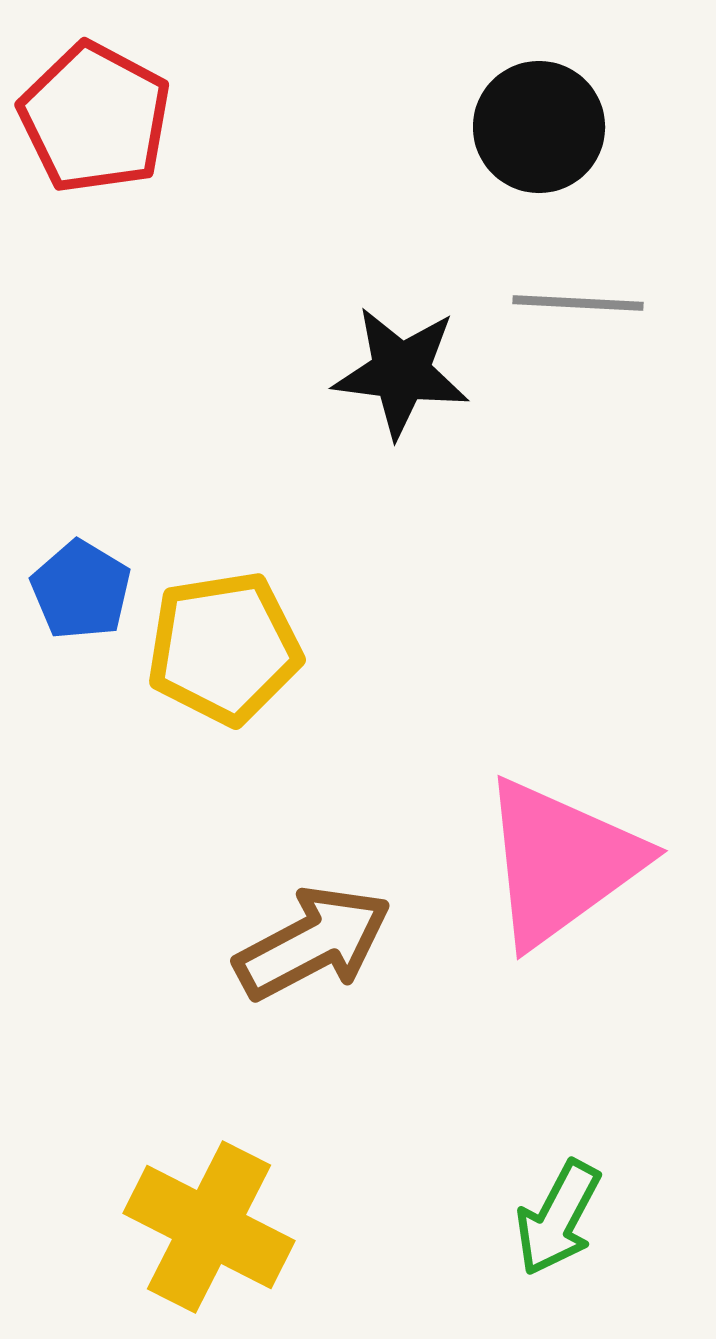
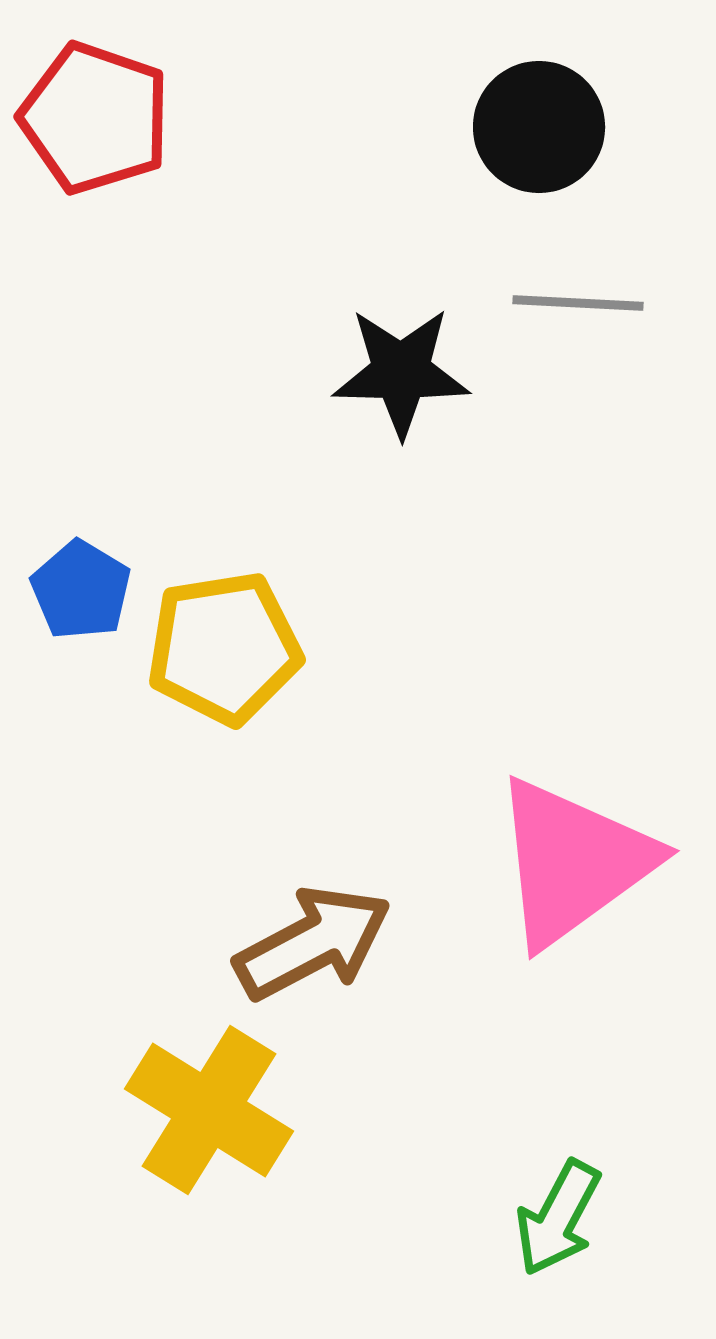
red pentagon: rotated 9 degrees counterclockwise
black star: rotated 6 degrees counterclockwise
pink triangle: moved 12 px right
yellow cross: moved 117 px up; rotated 5 degrees clockwise
